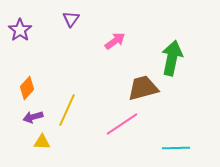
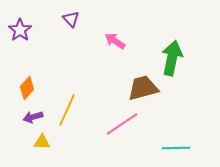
purple triangle: rotated 18 degrees counterclockwise
pink arrow: rotated 110 degrees counterclockwise
